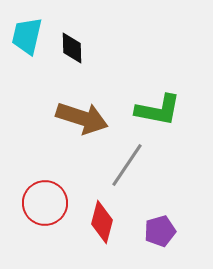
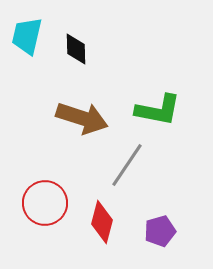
black diamond: moved 4 px right, 1 px down
